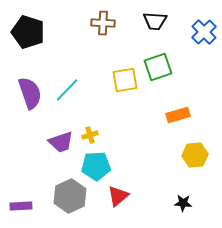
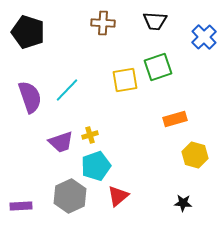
blue cross: moved 5 px down
purple semicircle: moved 4 px down
orange rectangle: moved 3 px left, 4 px down
yellow hexagon: rotated 20 degrees clockwise
cyan pentagon: rotated 16 degrees counterclockwise
